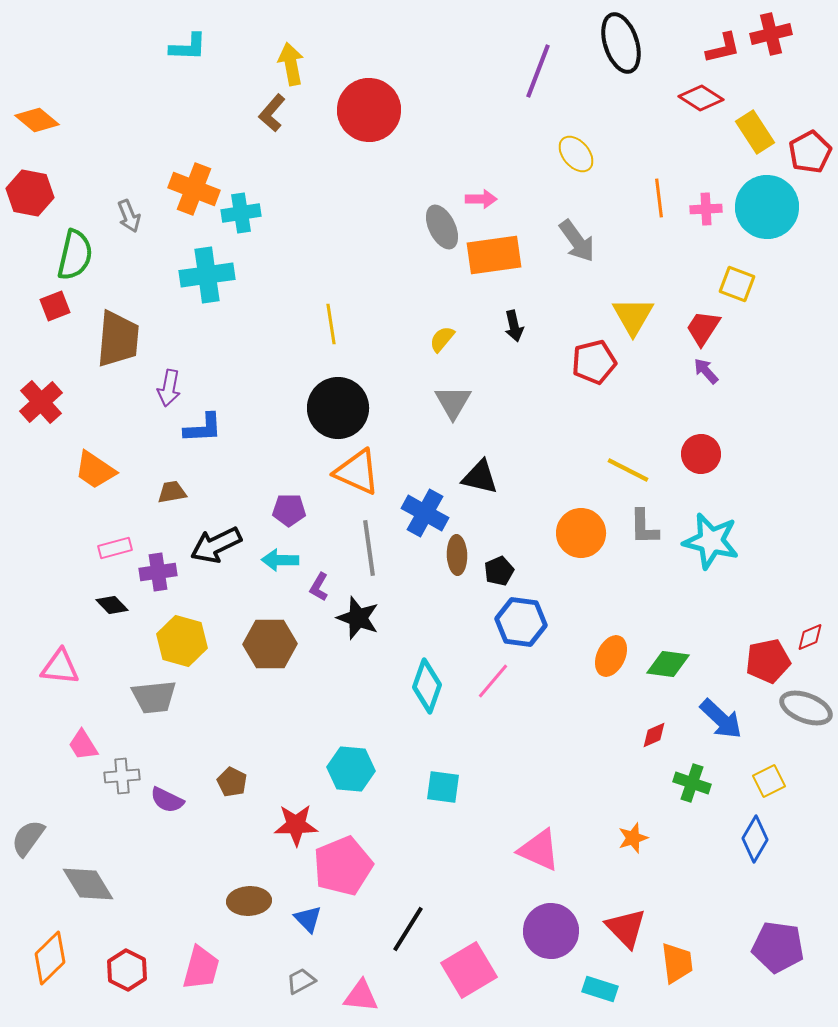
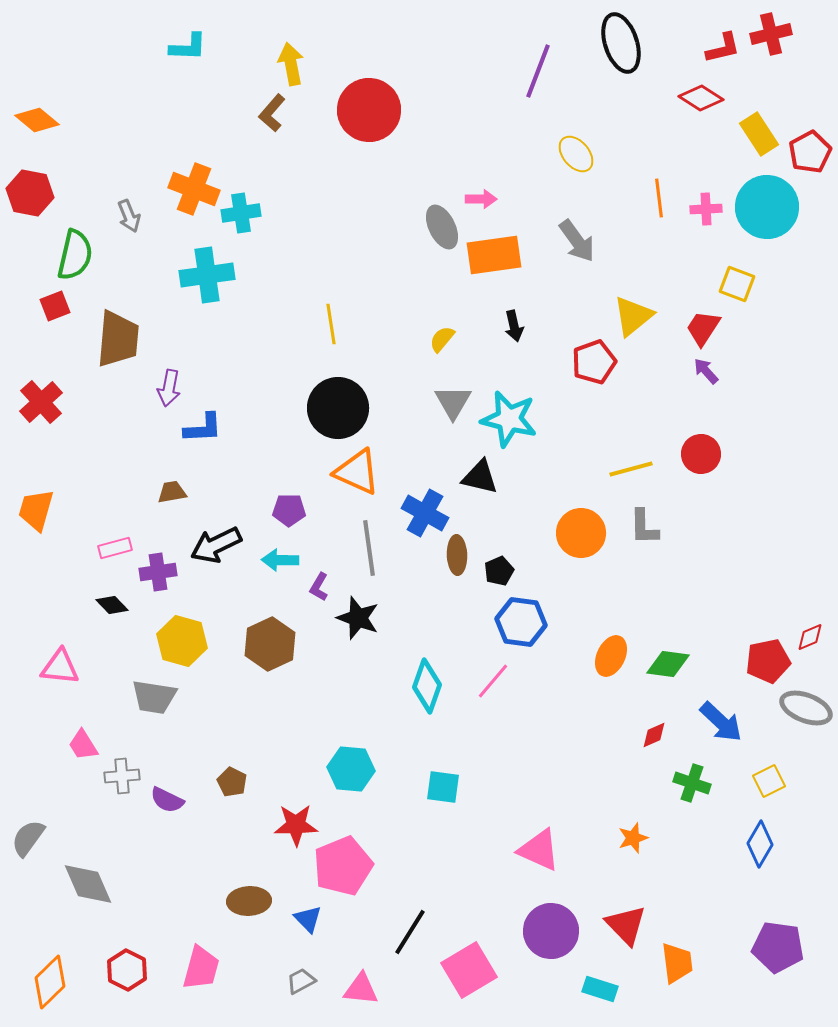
yellow rectangle at (755, 132): moved 4 px right, 2 px down
yellow triangle at (633, 316): rotated 21 degrees clockwise
red pentagon at (594, 362): rotated 6 degrees counterclockwise
orange trapezoid at (95, 470): moved 59 px left, 40 px down; rotated 72 degrees clockwise
yellow line at (628, 470): moved 3 px right, 1 px up; rotated 42 degrees counterclockwise
cyan star at (711, 541): moved 202 px left, 122 px up
brown hexagon at (270, 644): rotated 24 degrees counterclockwise
gray trapezoid at (154, 697): rotated 15 degrees clockwise
blue arrow at (721, 719): moved 3 px down
blue diamond at (755, 839): moved 5 px right, 5 px down
gray diamond at (88, 884): rotated 8 degrees clockwise
red triangle at (626, 928): moved 3 px up
black line at (408, 929): moved 2 px right, 3 px down
orange diamond at (50, 958): moved 24 px down
pink triangle at (361, 996): moved 7 px up
